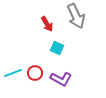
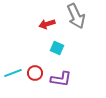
red arrow: rotated 105 degrees clockwise
purple L-shape: rotated 20 degrees counterclockwise
